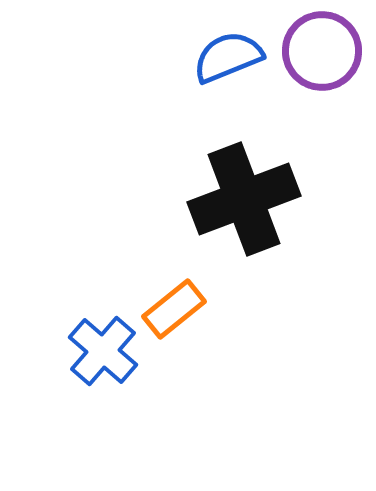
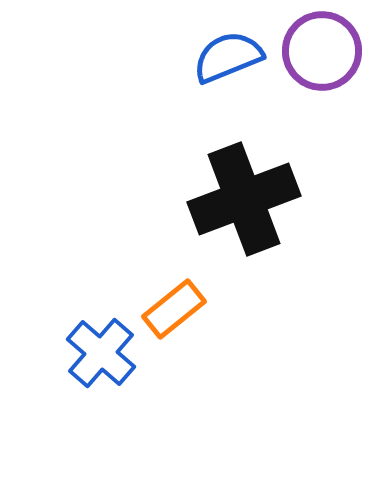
blue cross: moved 2 px left, 2 px down
